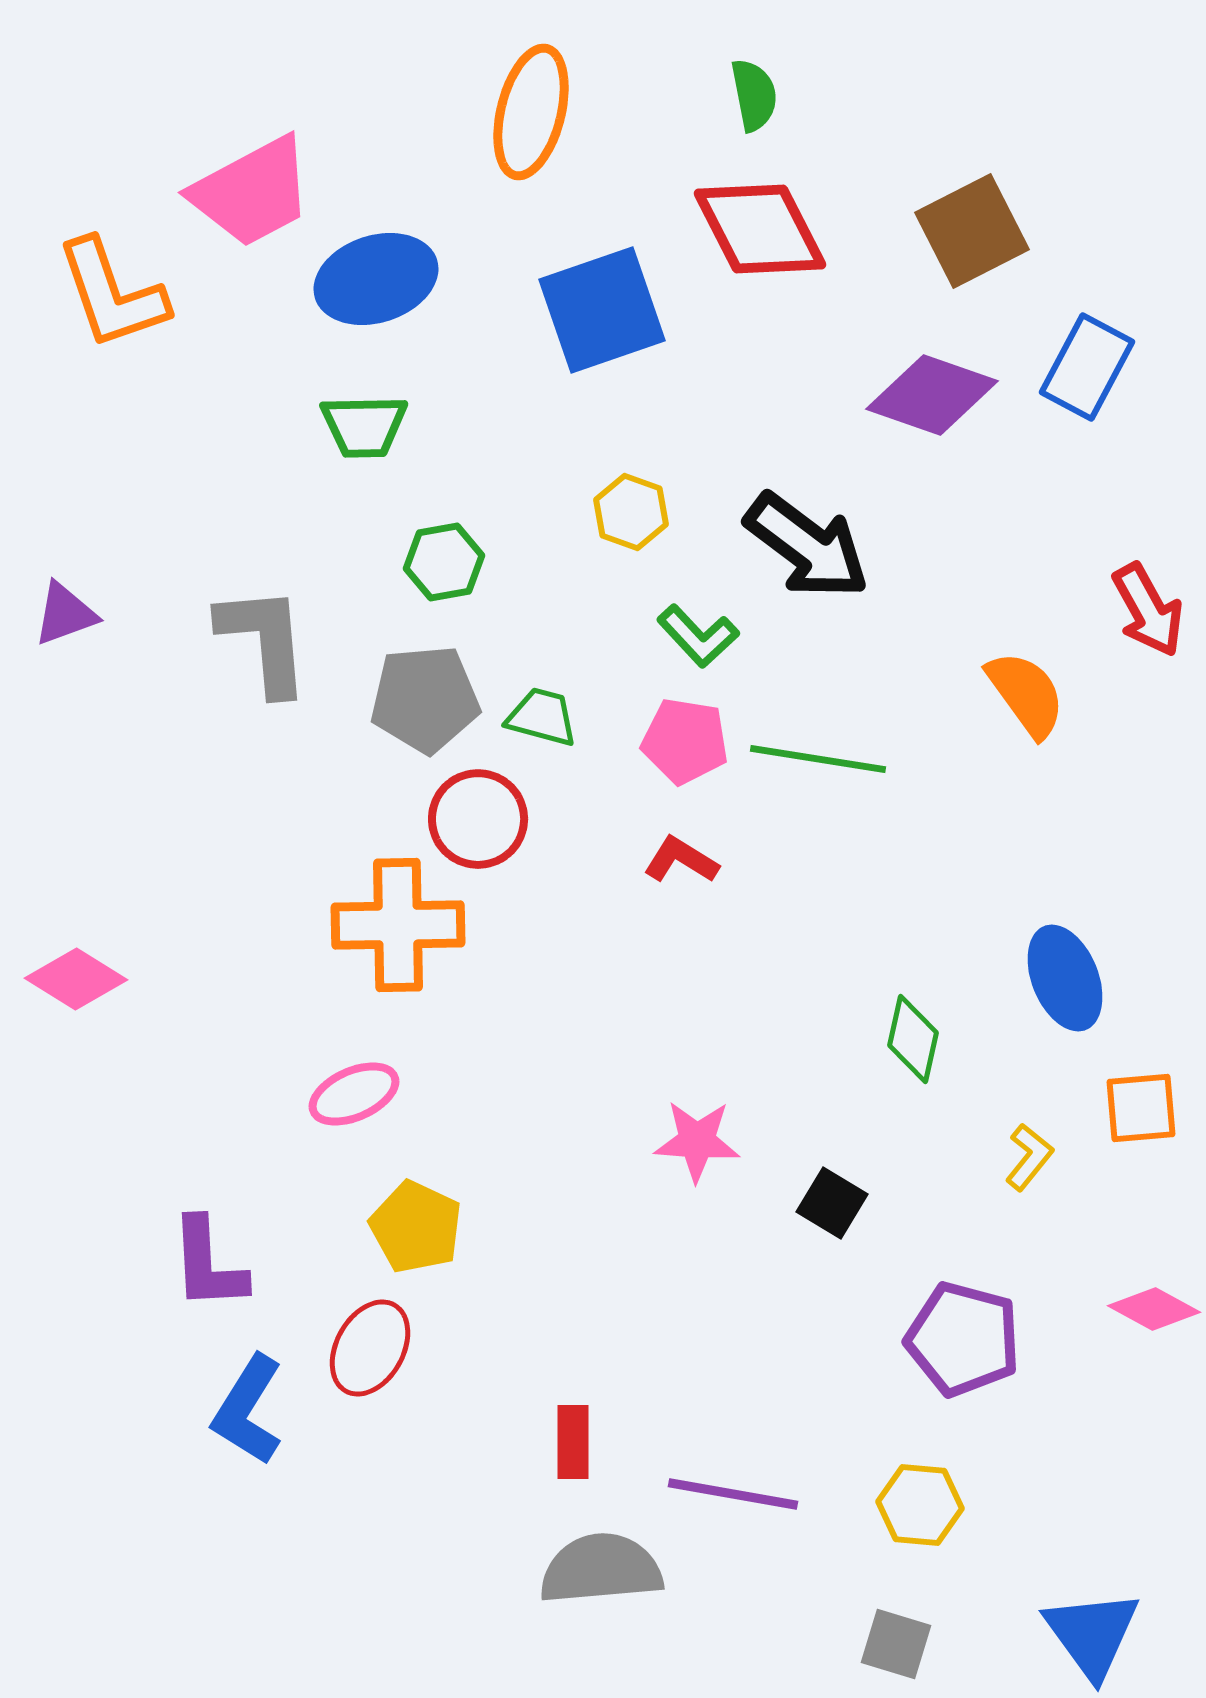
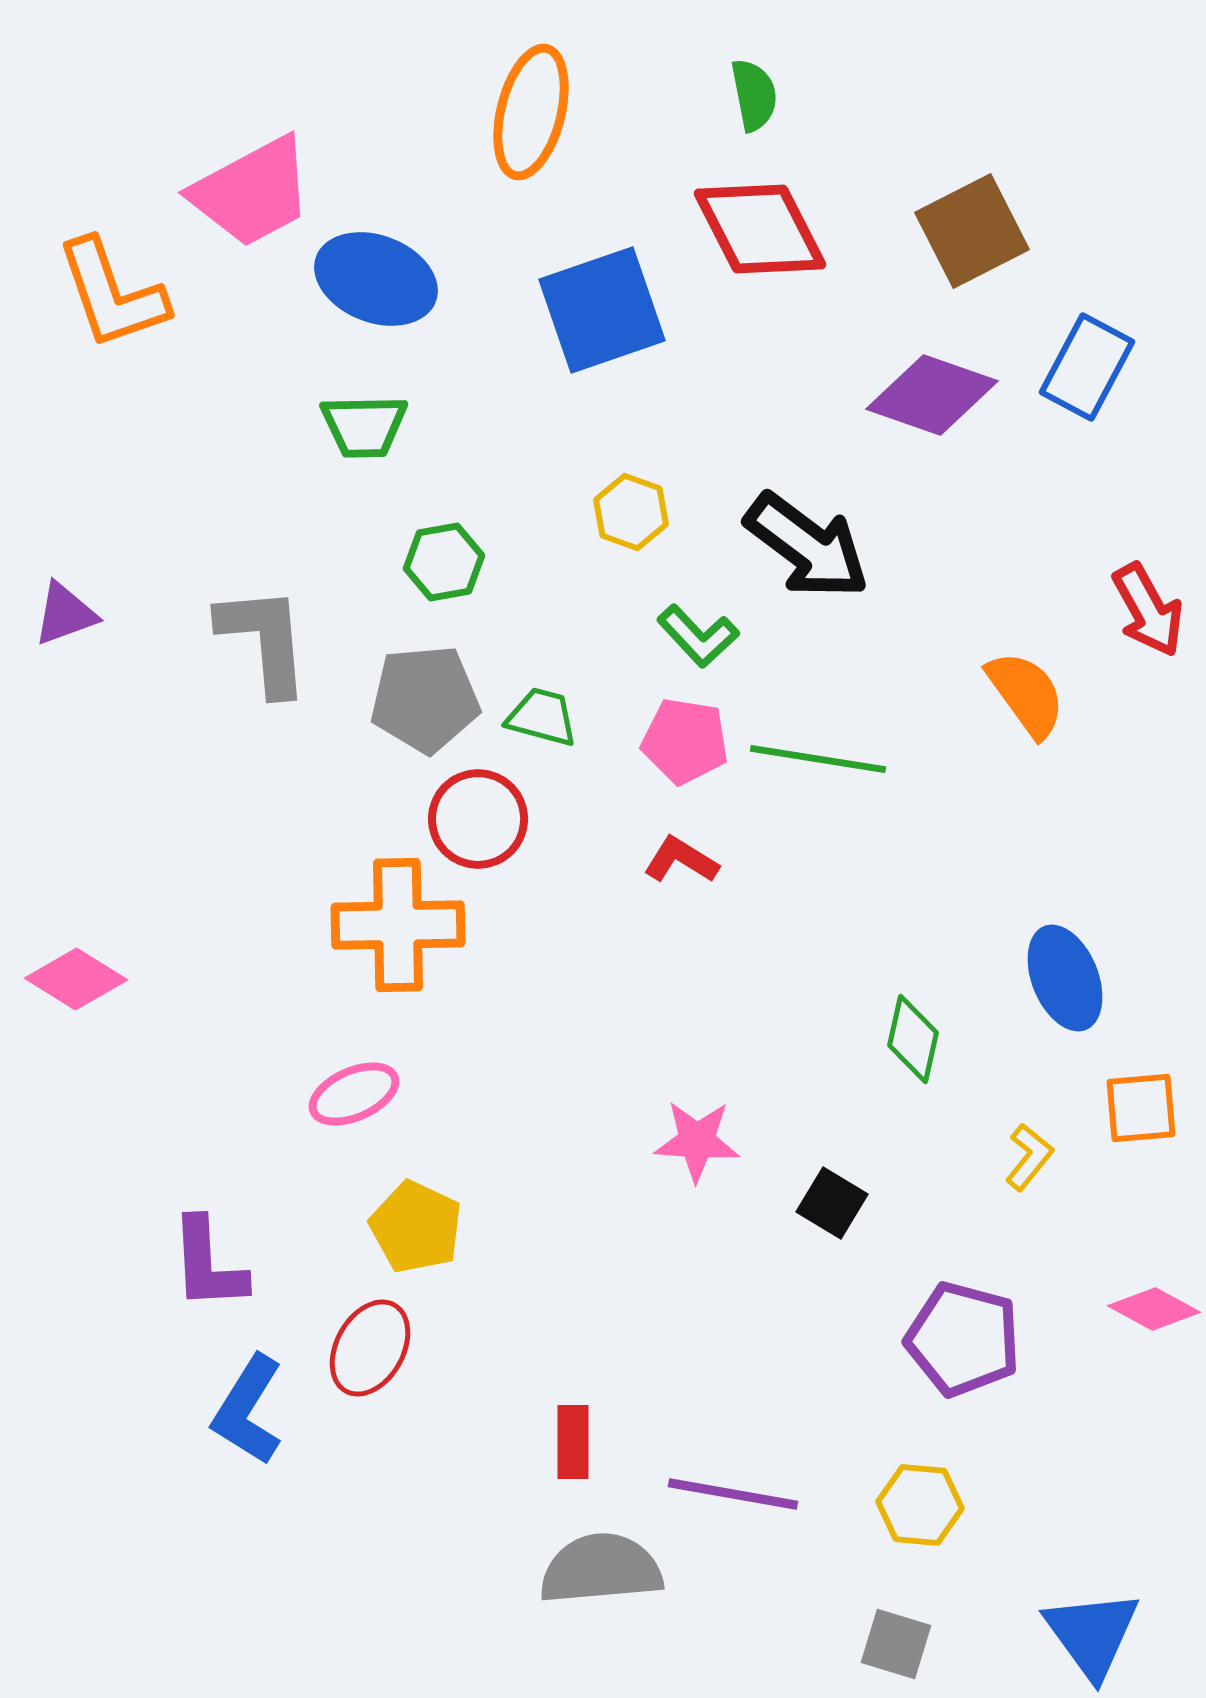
blue ellipse at (376, 279): rotated 39 degrees clockwise
